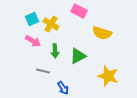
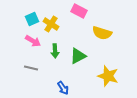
gray line: moved 12 px left, 3 px up
